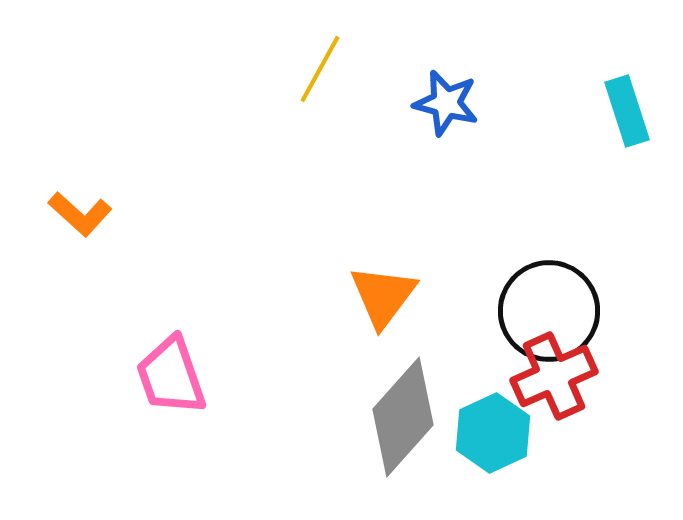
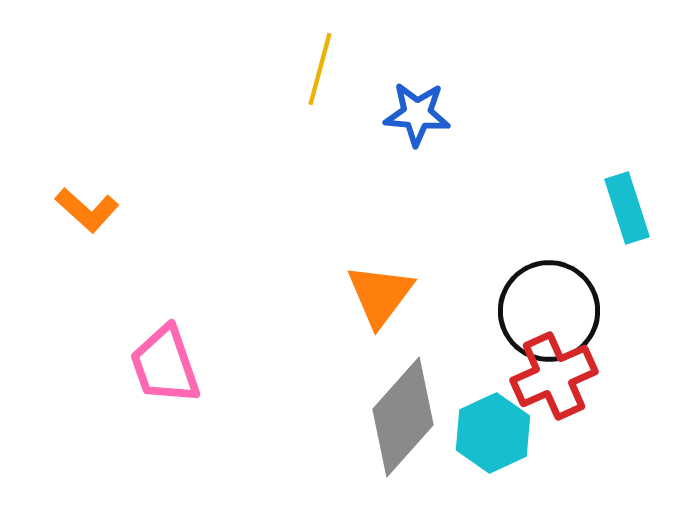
yellow line: rotated 14 degrees counterclockwise
blue star: moved 29 px left, 11 px down; rotated 10 degrees counterclockwise
cyan rectangle: moved 97 px down
orange L-shape: moved 7 px right, 4 px up
orange triangle: moved 3 px left, 1 px up
pink trapezoid: moved 6 px left, 11 px up
